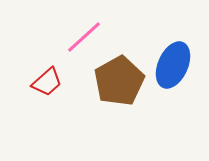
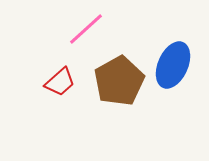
pink line: moved 2 px right, 8 px up
red trapezoid: moved 13 px right
